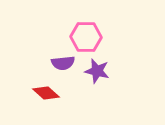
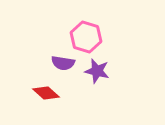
pink hexagon: rotated 16 degrees clockwise
purple semicircle: rotated 15 degrees clockwise
